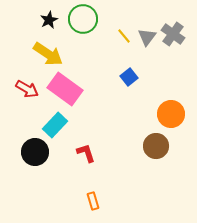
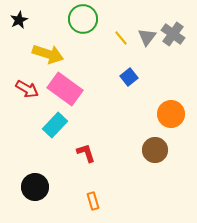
black star: moved 30 px left
yellow line: moved 3 px left, 2 px down
yellow arrow: rotated 16 degrees counterclockwise
brown circle: moved 1 px left, 4 px down
black circle: moved 35 px down
